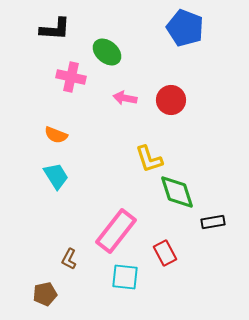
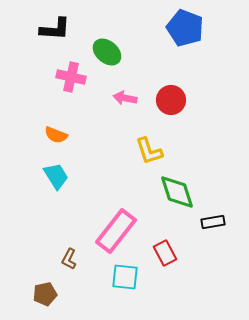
yellow L-shape: moved 8 px up
